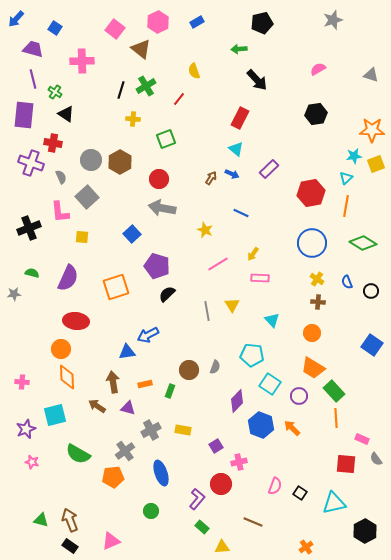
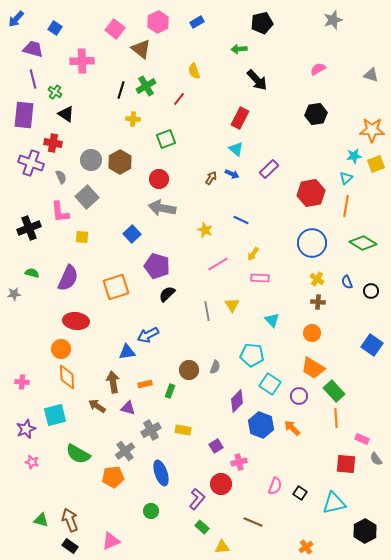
blue line at (241, 213): moved 7 px down
